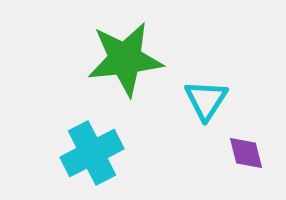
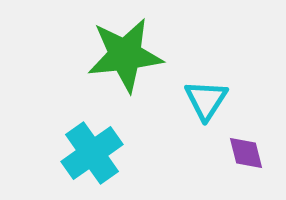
green star: moved 4 px up
cyan cross: rotated 8 degrees counterclockwise
